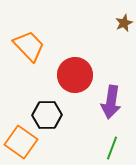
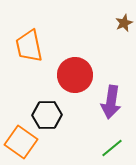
orange trapezoid: rotated 148 degrees counterclockwise
green line: rotated 30 degrees clockwise
